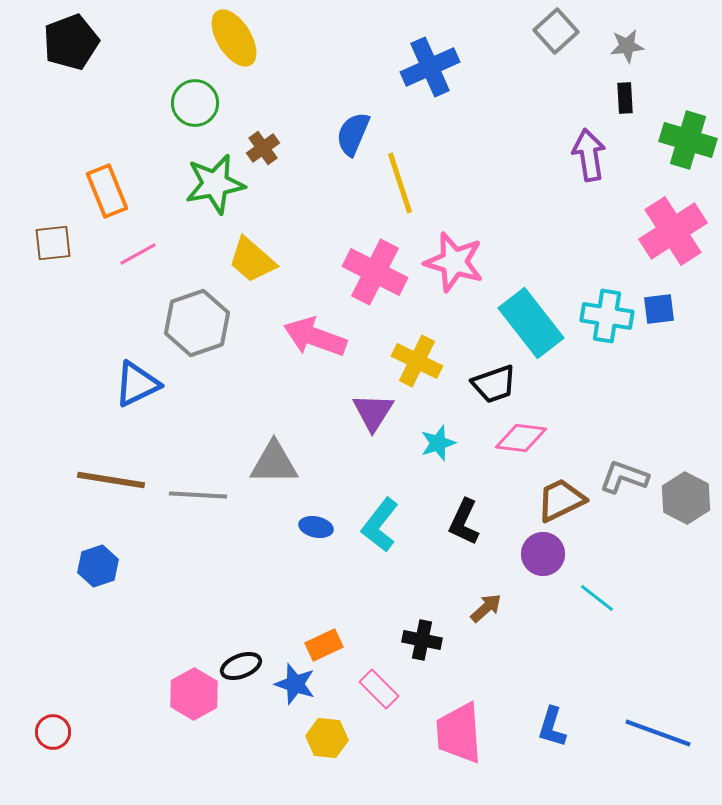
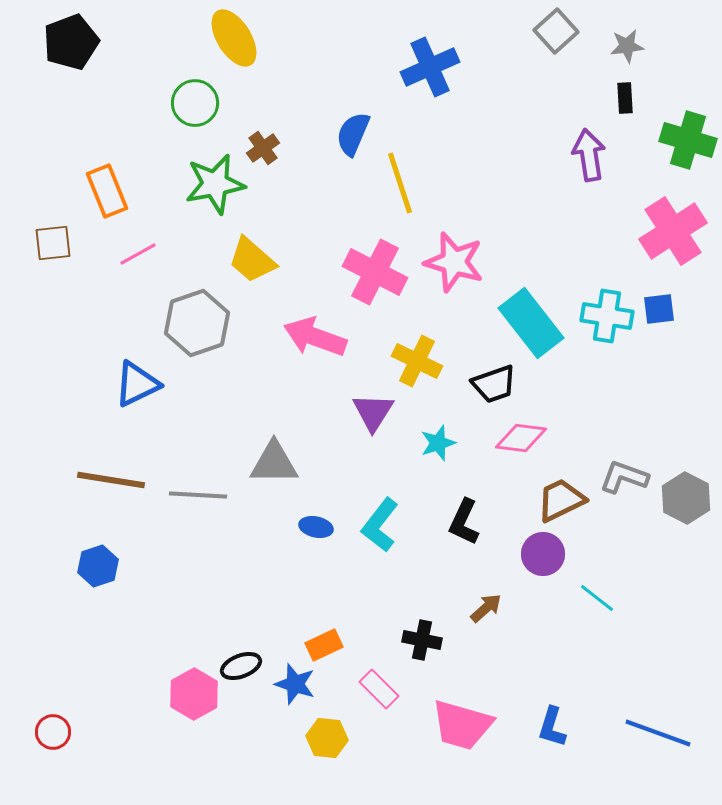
pink trapezoid at (459, 733): moved 3 px right, 8 px up; rotated 70 degrees counterclockwise
